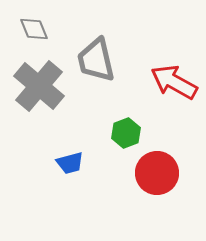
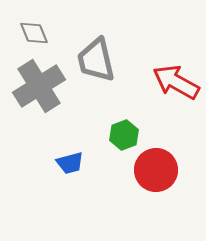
gray diamond: moved 4 px down
red arrow: moved 2 px right
gray cross: rotated 18 degrees clockwise
green hexagon: moved 2 px left, 2 px down
red circle: moved 1 px left, 3 px up
